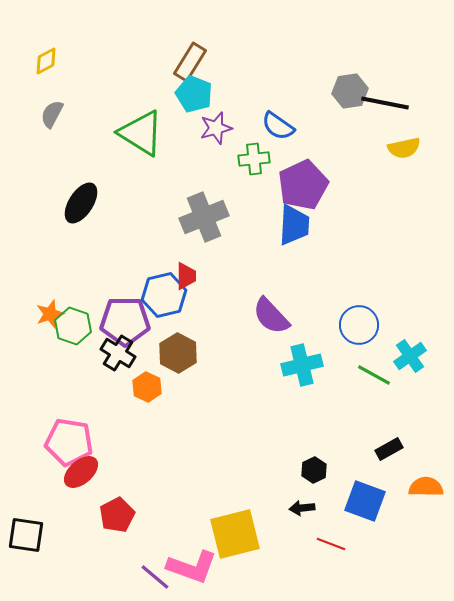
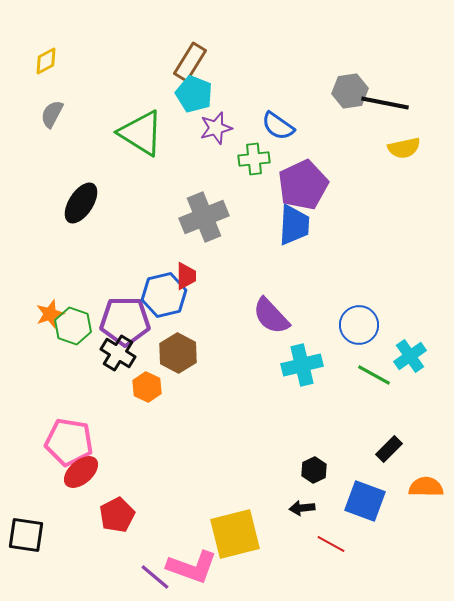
black rectangle at (389, 449): rotated 16 degrees counterclockwise
red line at (331, 544): rotated 8 degrees clockwise
